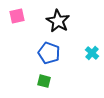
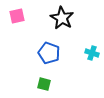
black star: moved 4 px right, 3 px up
cyan cross: rotated 24 degrees counterclockwise
green square: moved 3 px down
